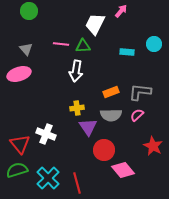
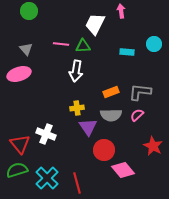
pink arrow: rotated 48 degrees counterclockwise
cyan cross: moved 1 px left
